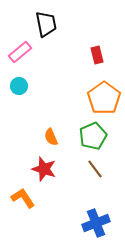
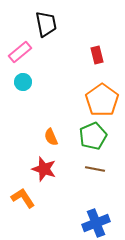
cyan circle: moved 4 px right, 4 px up
orange pentagon: moved 2 px left, 2 px down
brown line: rotated 42 degrees counterclockwise
